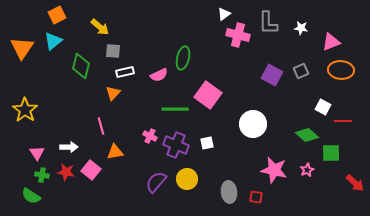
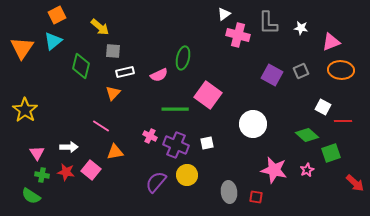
pink line at (101, 126): rotated 42 degrees counterclockwise
green square at (331, 153): rotated 18 degrees counterclockwise
yellow circle at (187, 179): moved 4 px up
